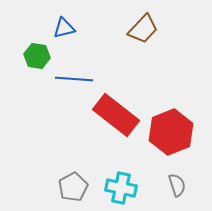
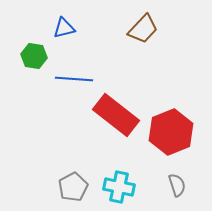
green hexagon: moved 3 px left
cyan cross: moved 2 px left, 1 px up
